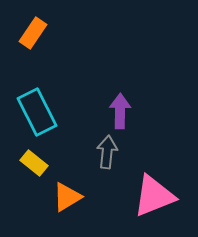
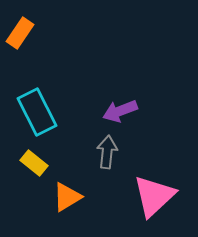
orange rectangle: moved 13 px left
purple arrow: rotated 112 degrees counterclockwise
pink triangle: rotated 21 degrees counterclockwise
